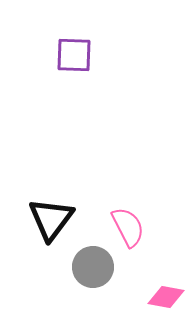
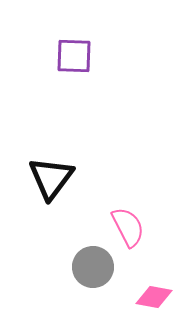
purple square: moved 1 px down
black triangle: moved 41 px up
pink diamond: moved 12 px left
